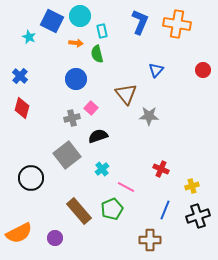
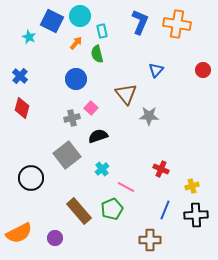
orange arrow: rotated 56 degrees counterclockwise
black cross: moved 2 px left, 1 px up; rotated 15 degrees clockwise
